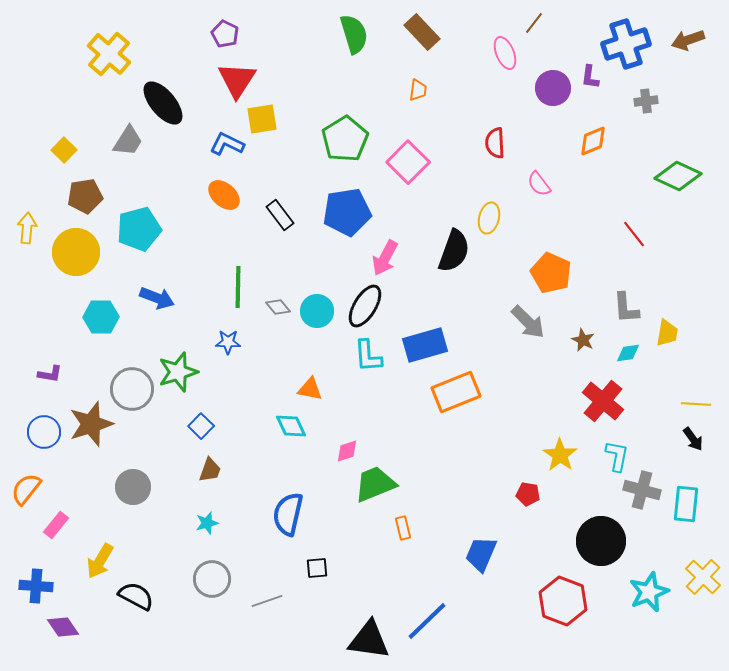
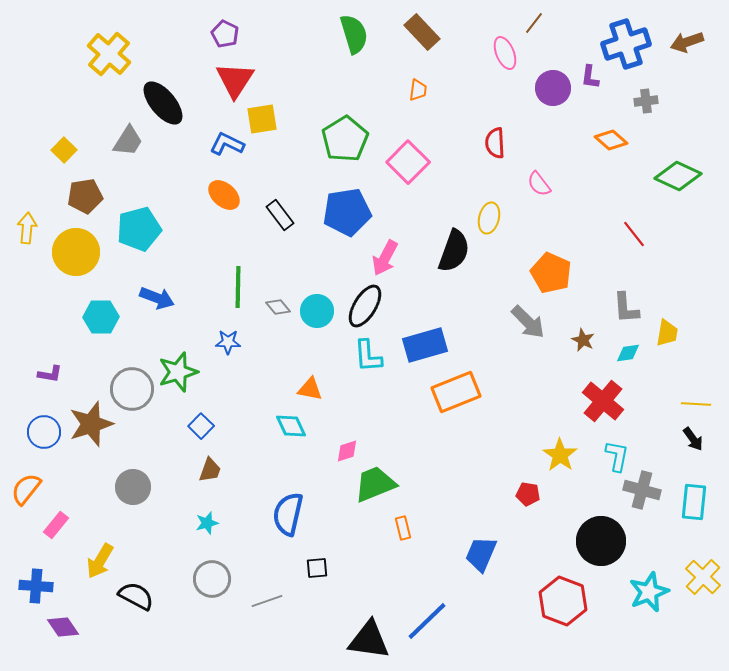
brown arrow at (688, 40): moved 1 px left, 2 px down
red triangle at (237, 80): moved 2 px left
orange diamond at (593, 141): moved 18 px right, 1 px up; rotated 64 degrees clockwise
cyan rectangle at (686, 504): moved 8 px right, 2 px up
